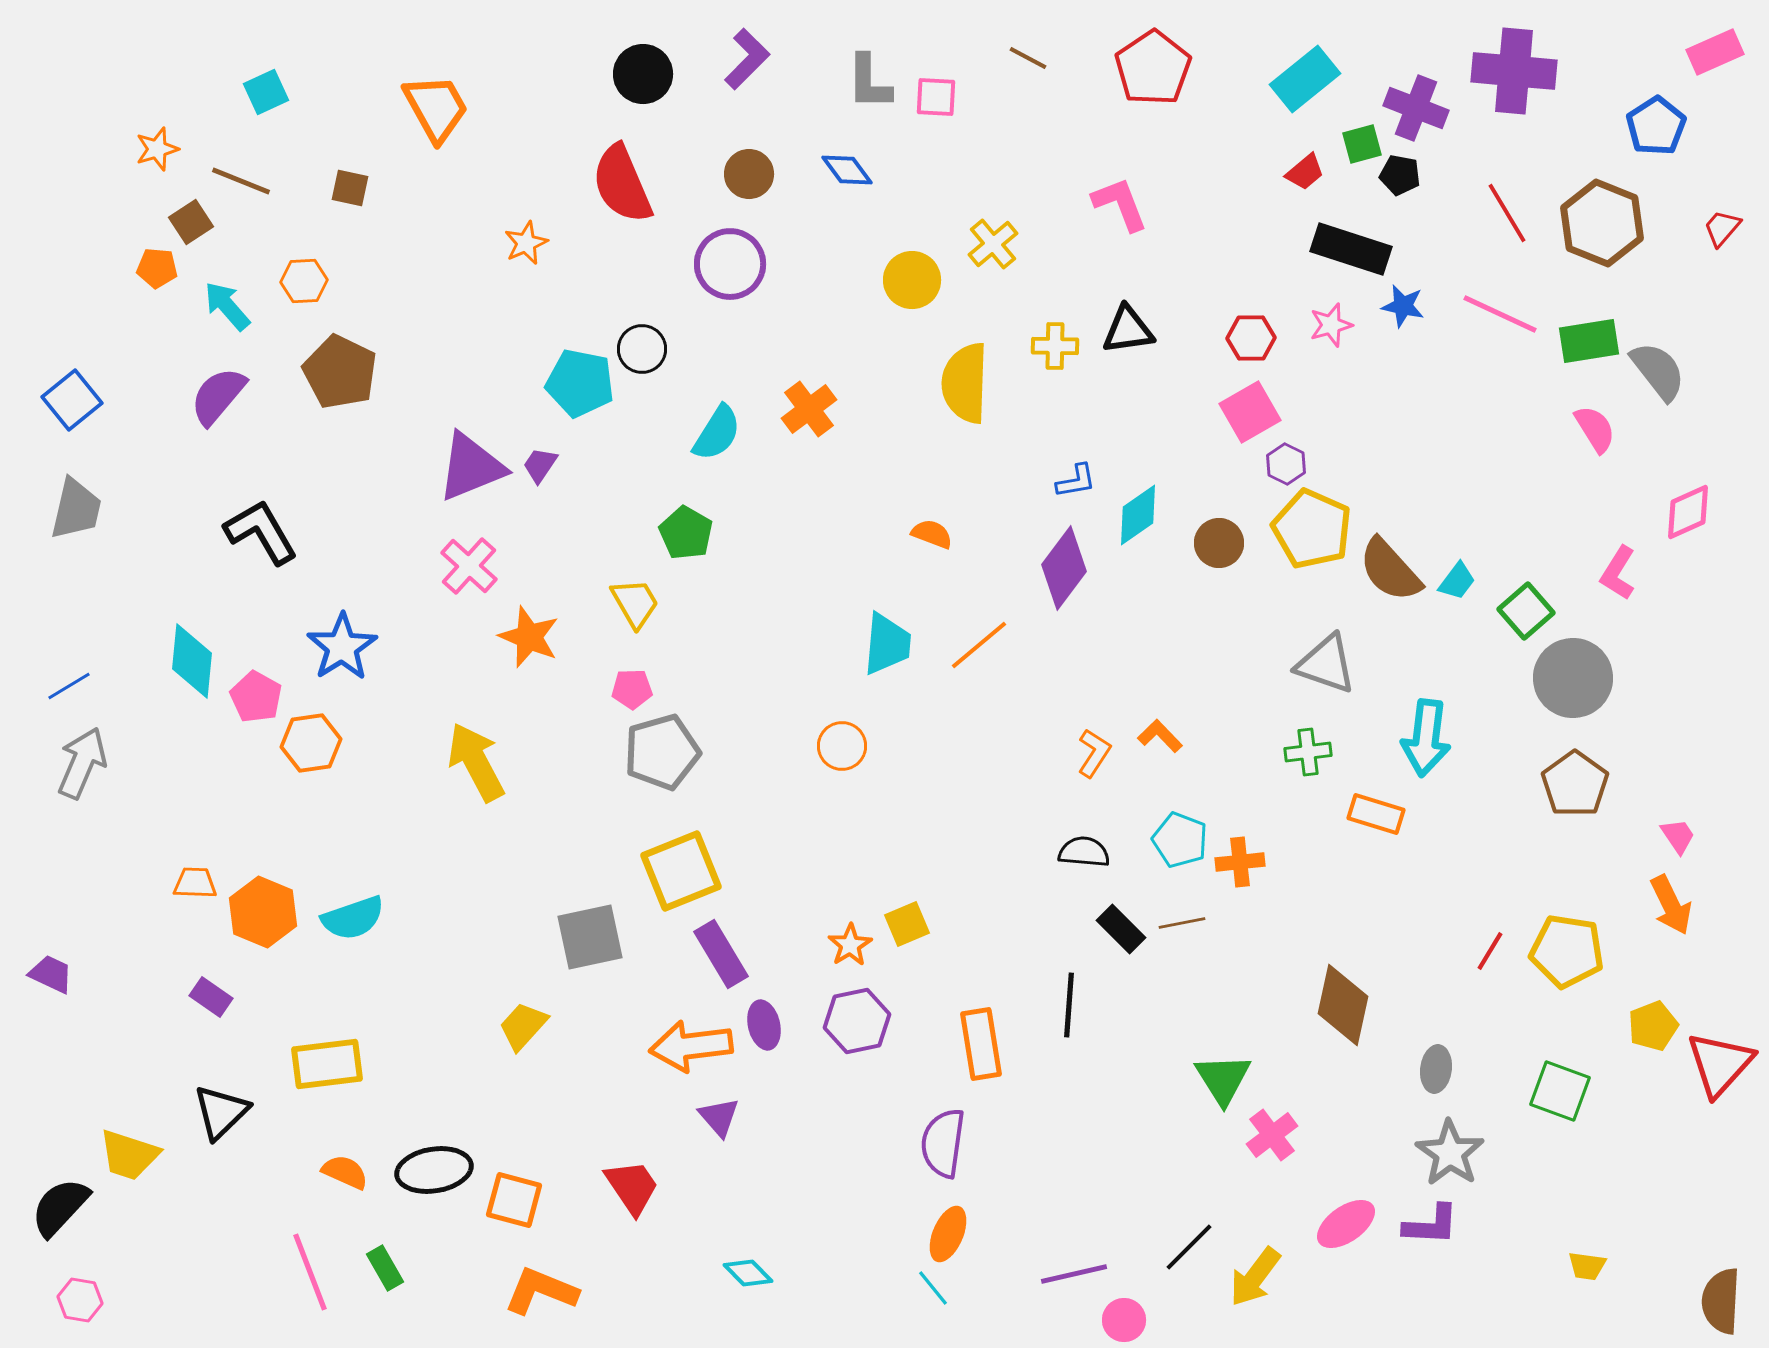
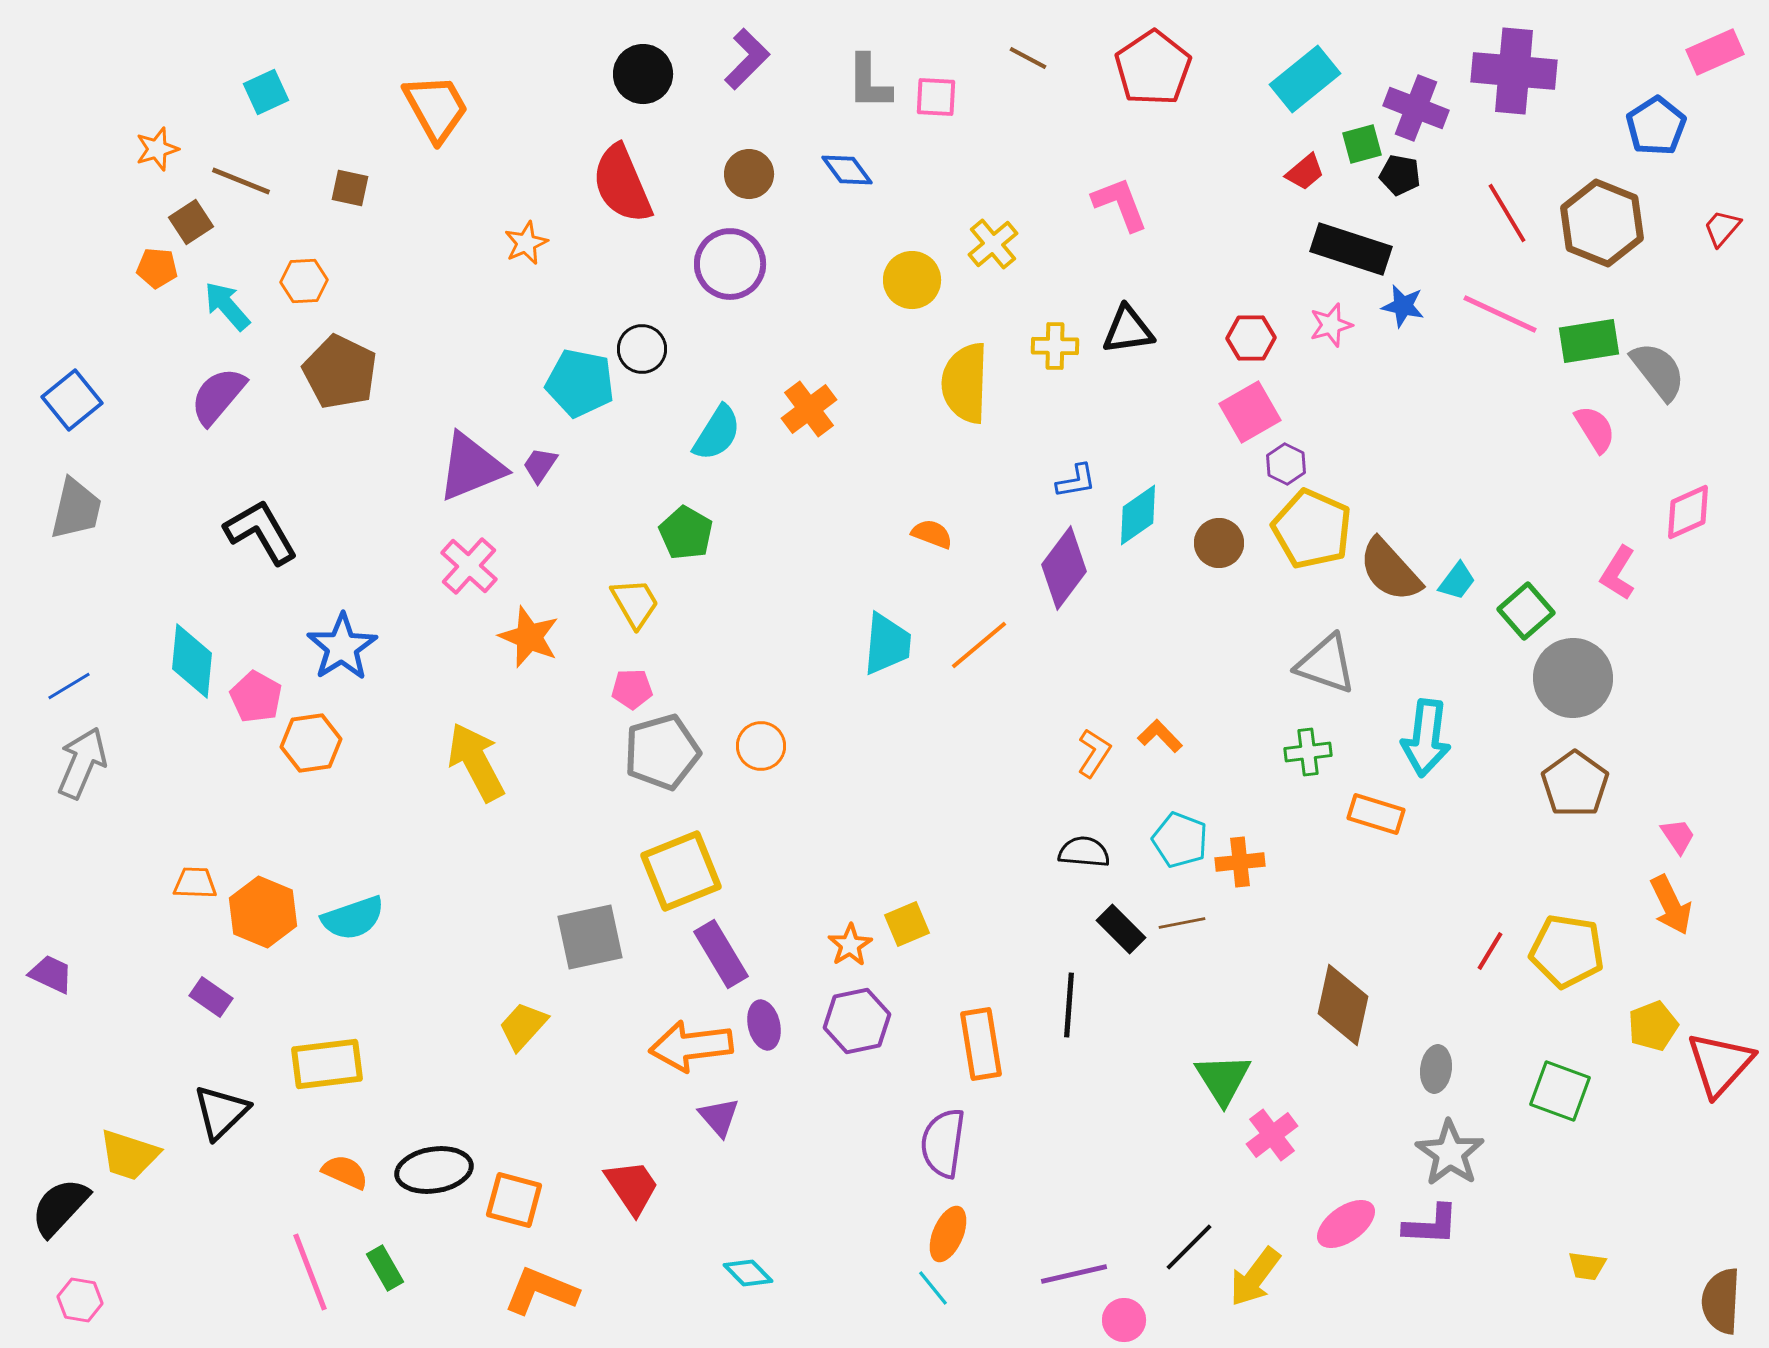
orange circle at (842, 746): moved 81 px left
